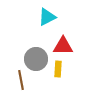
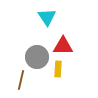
cyan triangle: rotated 36 degrees counterclockwise
gray circle: moved 1 px right, 2 px up
brown line: rotated 24 degrees clockwise
